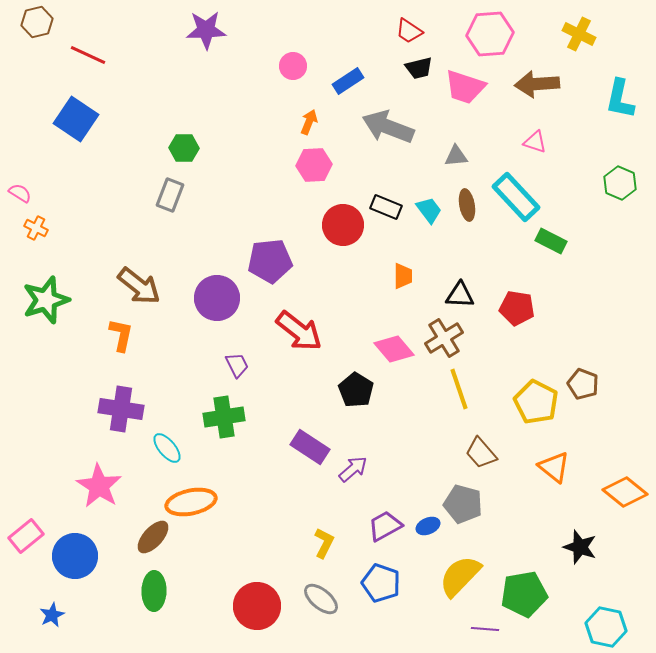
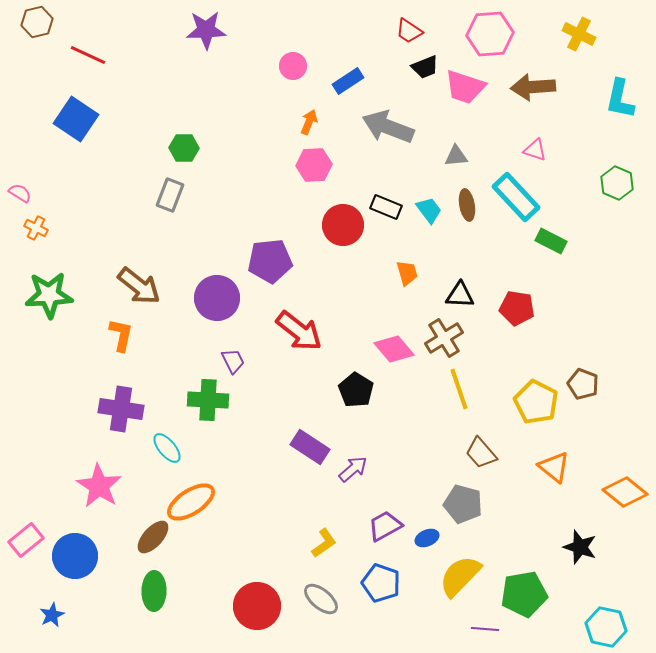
black trapezoid at (419, 68): moved 6 px right, 1 px up; rotated 8 degrees counterclockwise
brown arrow at (537, 84): moved 4 px left, 3 px down
pink triangle at (535, 142): moved 8 px down
green hexagon at (620, 183): moved 3 px left
orange trapezoid at (403, 276): moved 4 px right, 3 px up; rotated 16 degrees counterclockwise
green star at (46, 300): moved 3 px right, 5 px up; rotated 15 degrees clockwise
purple trapezoid at (237, 365): moved 4 px left, 4 px up
green cross at (224, 417): moved 16 px left, 17 px up; rotated 12 degrees clockwise
orange ellipse at (191, 502): rotated 21 degrees counterclockwise
blue ellipse at (428, 526): moved 1 px left, 12 px down
pink rectangle at (26, 536): moved 4 px down
yellow L-shape at (324, 543): rotated 28 degrees clockwise
